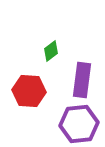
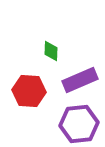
green diamond: rotated 50 degrees counterclockwise
purple rectangle: moved 2 px left; rotated 60 degrees clockwise
